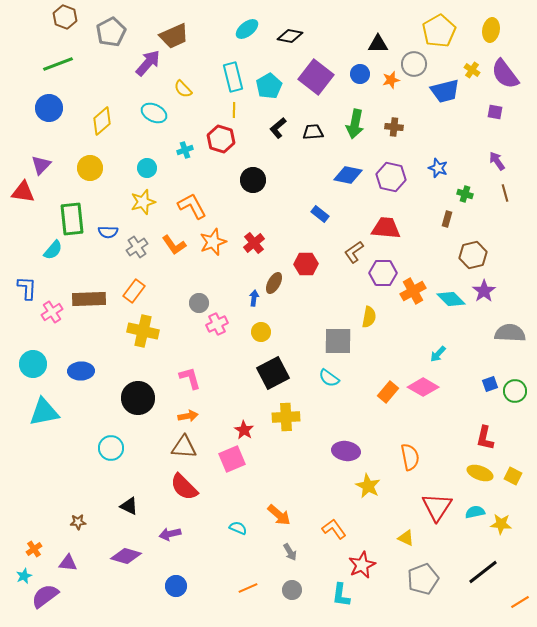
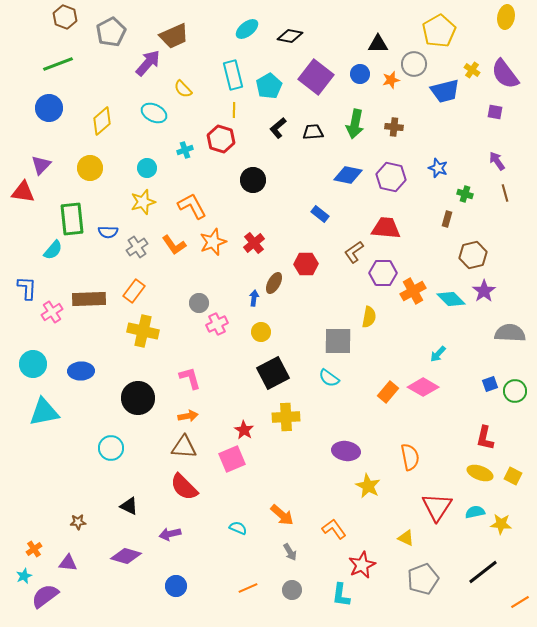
yellow ellipse at (491, 30): moved 15 px right, 13 px up
cyan rectangle at (233, 77): moved 2 px up
orange arrow at (279, 515): moved 3 px right
